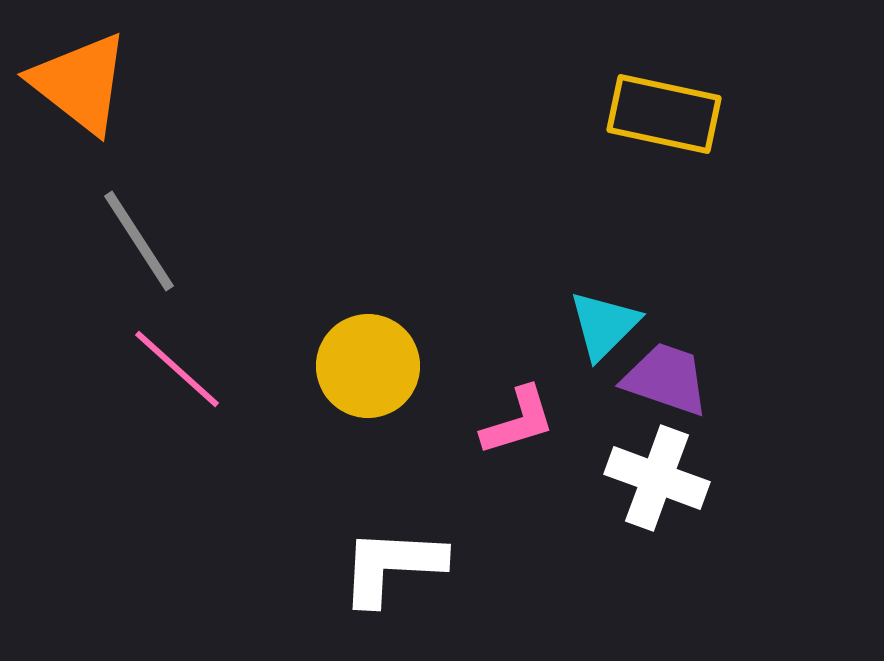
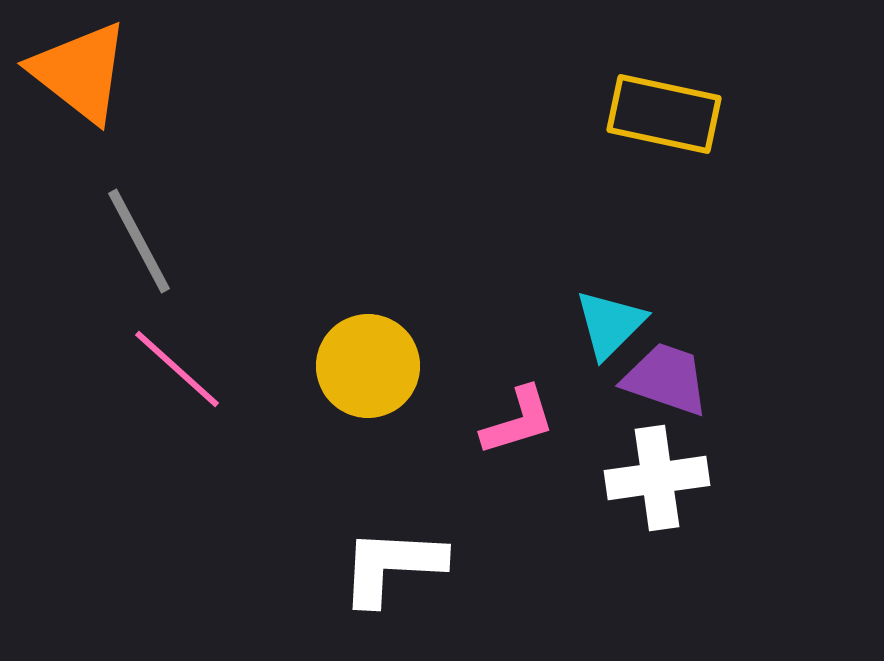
orange triangle: moved 11 px up
gray line: rotated 5 degrees clockwise
cyan triangle: moved 6 px right, 1 px up
white cross: rotated 28 degrees counterclockwise
